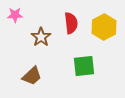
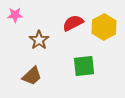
red semicircle: moved 2 px right; rotated 110 degrees counterclockwise
brown star: moved 2 px left, 3 px down
